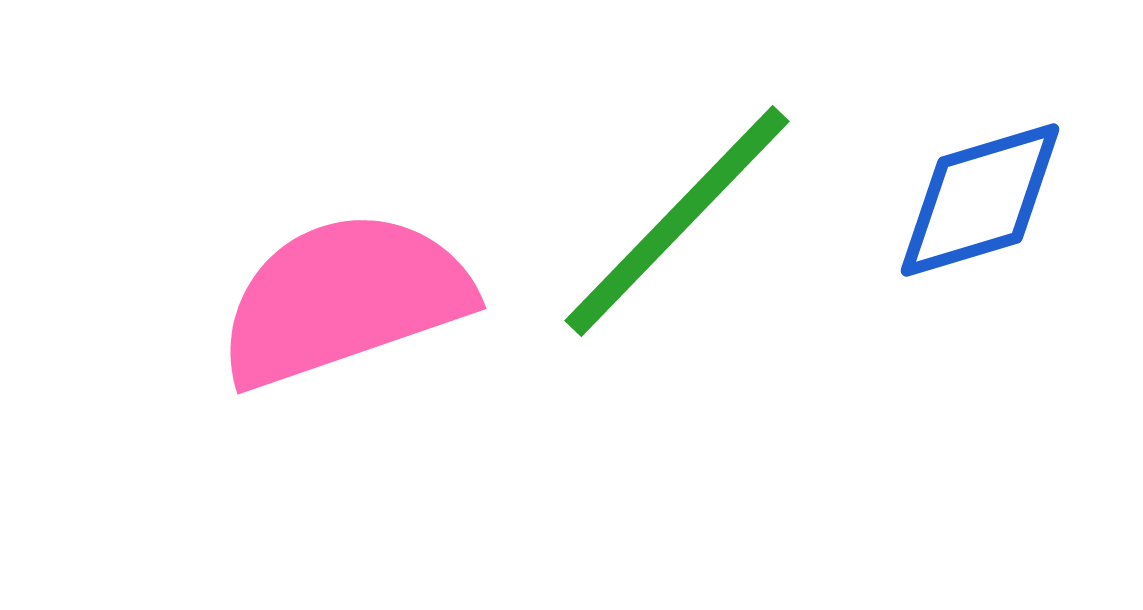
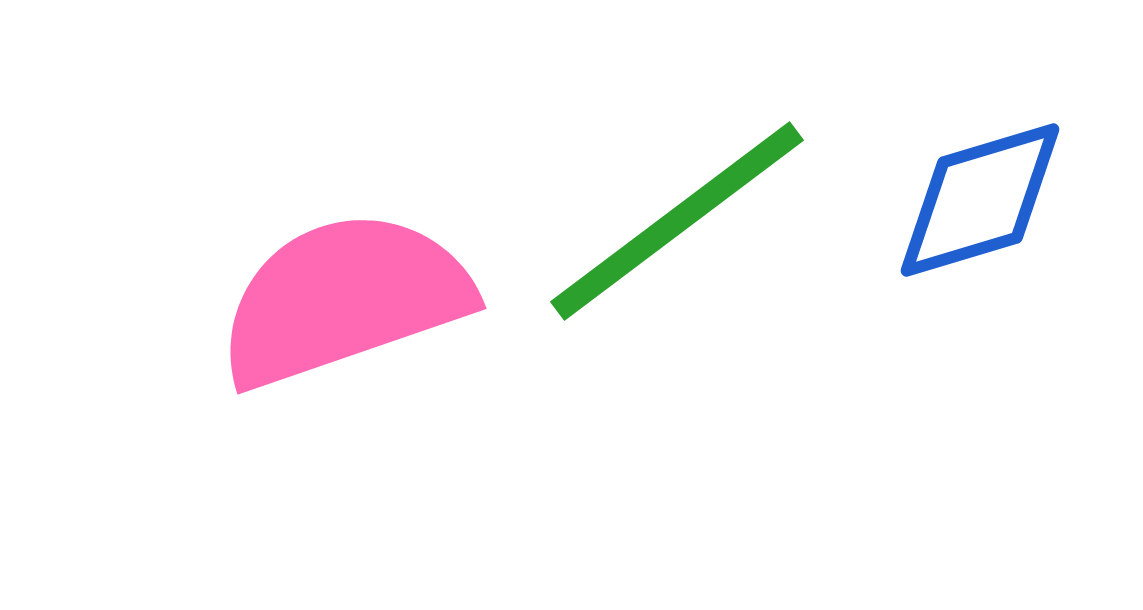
green line: rotated 9 degrees clockwise
